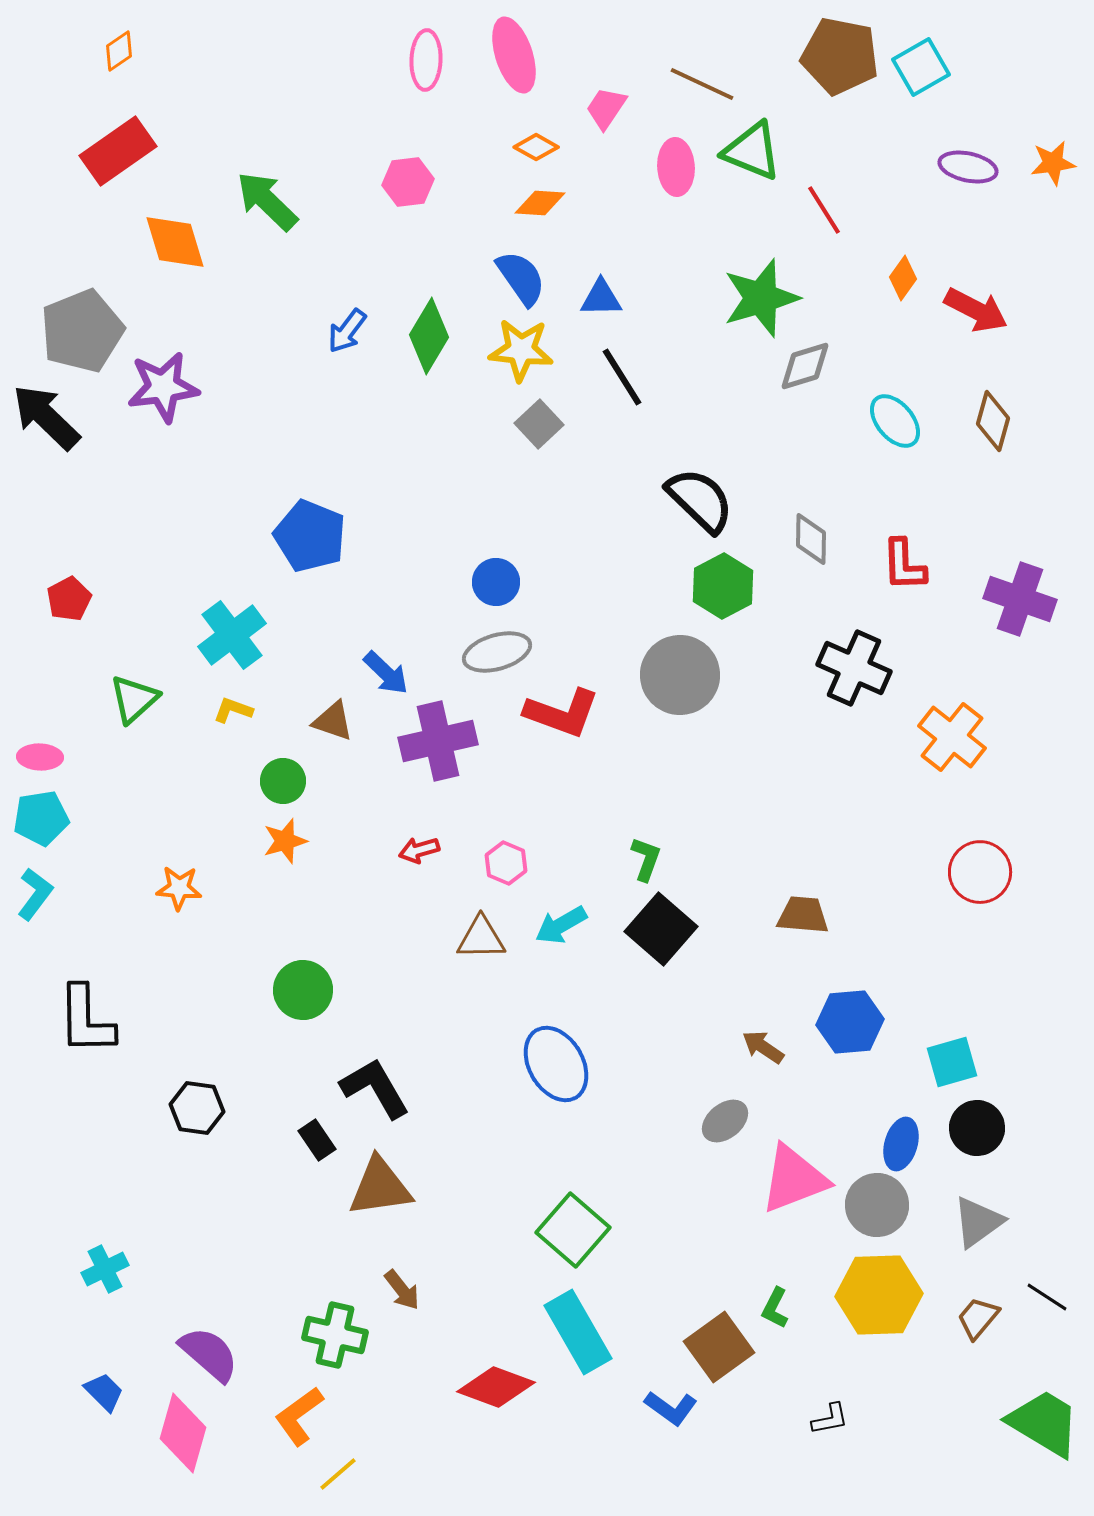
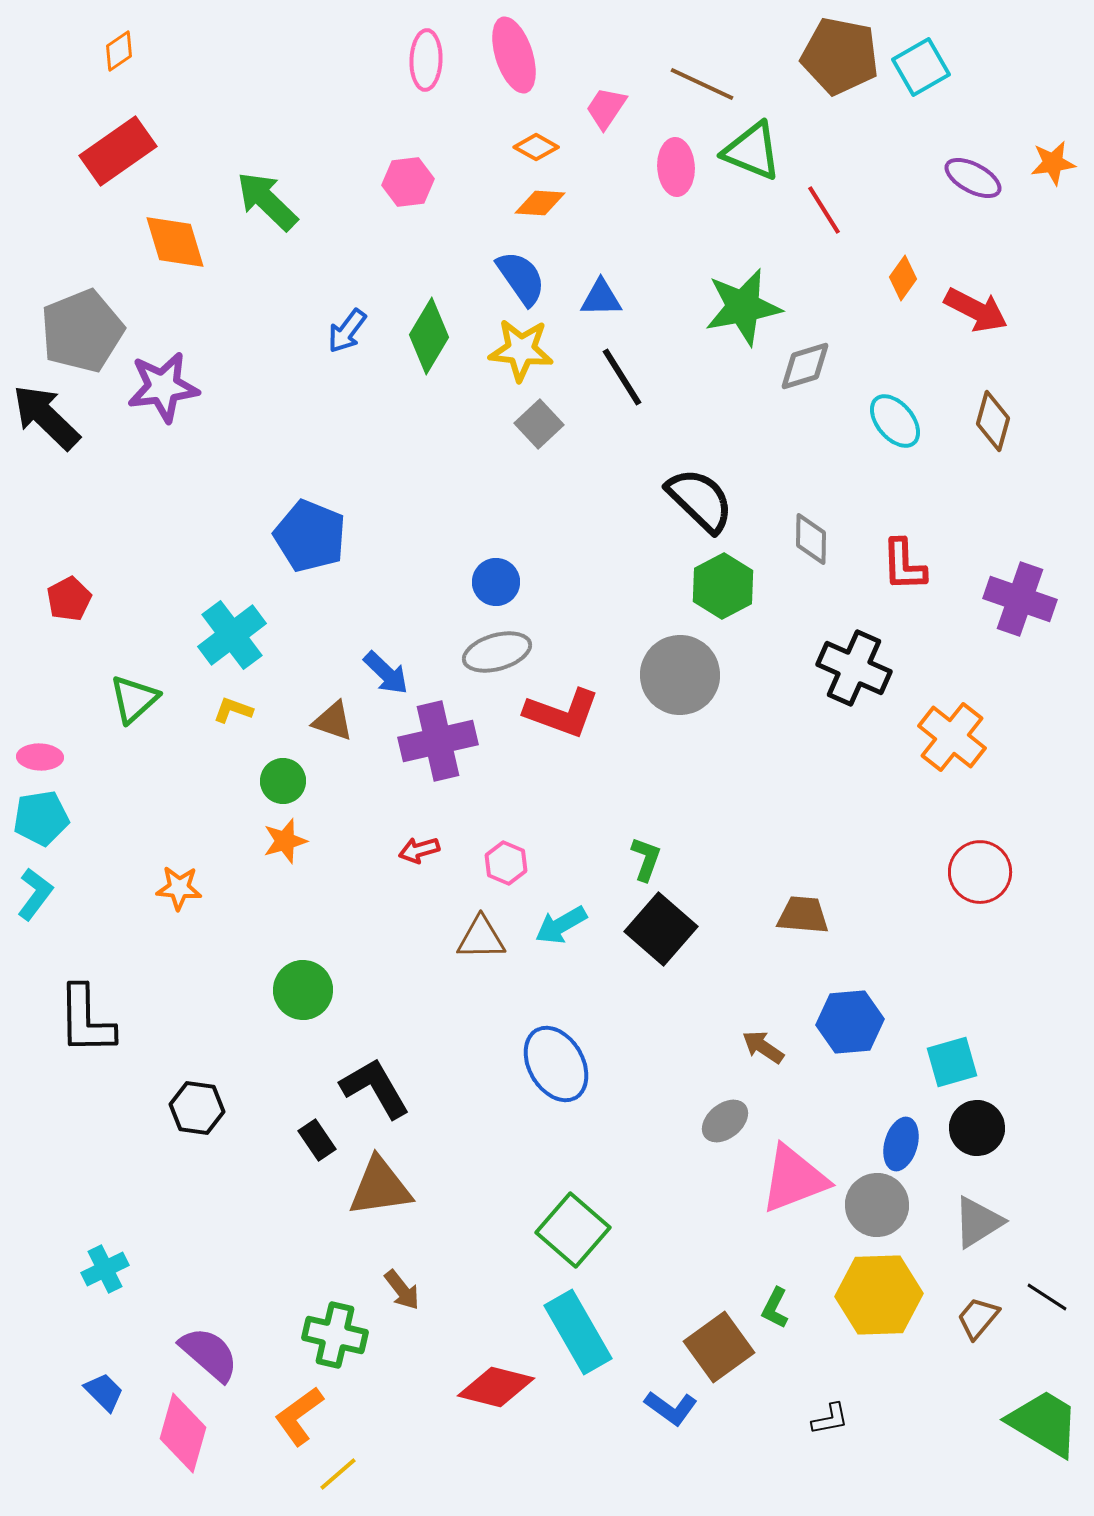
purple ellipse at (968, 167): moved 5 px right, 11 px down; rotated 16 degrees clockwise
green star at (761, 298): moved 18 px left, 9 px down; rotated 6 degrees clockwise
gray triangle at (978, 1222): rotated 4 degrees clockwise
red diamond at (496, 1387): rotated 6 degrees counterclockwise
